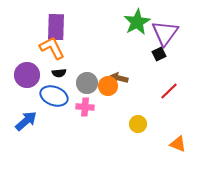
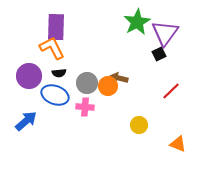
purple circle: moved 2 px right, 1 px down
red line: moved 2 px right
blue ellipse: moved 1 px right, 1 px up
yellow circle: moved 1 px right, 1 px down
